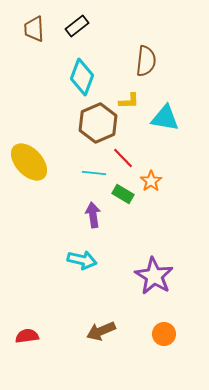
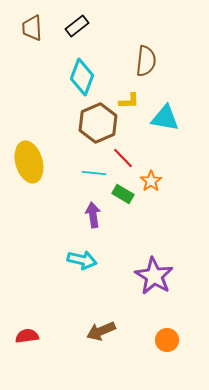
brown trapezoid: moved 2 px left, 1 px up
yellow ellipse: rotated 27 degrees clockwise
orange circle: moved 3 px right, 6 px down
